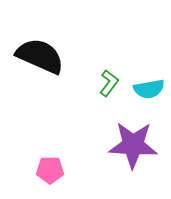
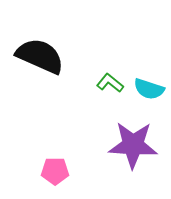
green L-shape: moved 1 px right; rotated 88 degrees counterclockwise
cyan semicircle: rotated 28 degrees clockwise
pink pentagon: moved 5 px right, 1 px down
